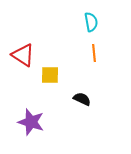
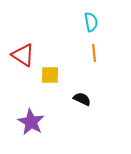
purple star: rotated 12 degrees clockwise
